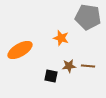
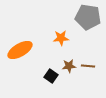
orange star: rotated 21 degrees counterclockwise
black square: rotated 24 degrees clockwise
